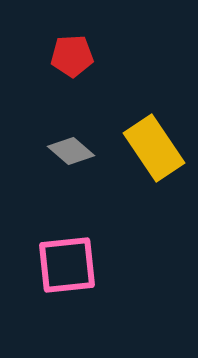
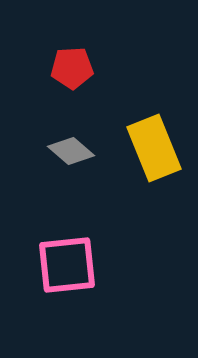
red pentagon: moved 12 px down
yellow rectangle: rotated 12 degrees clockwise
